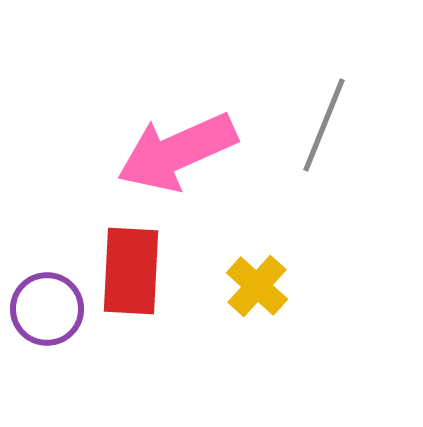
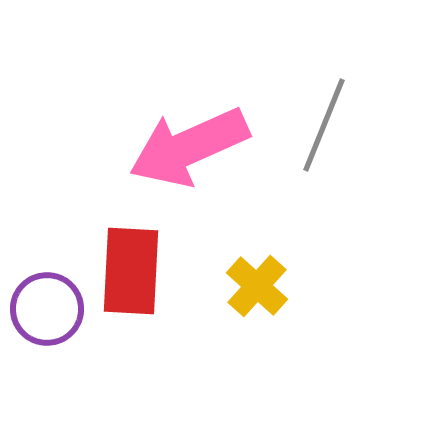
pink arrow: moved 12 px right, 5 px up
